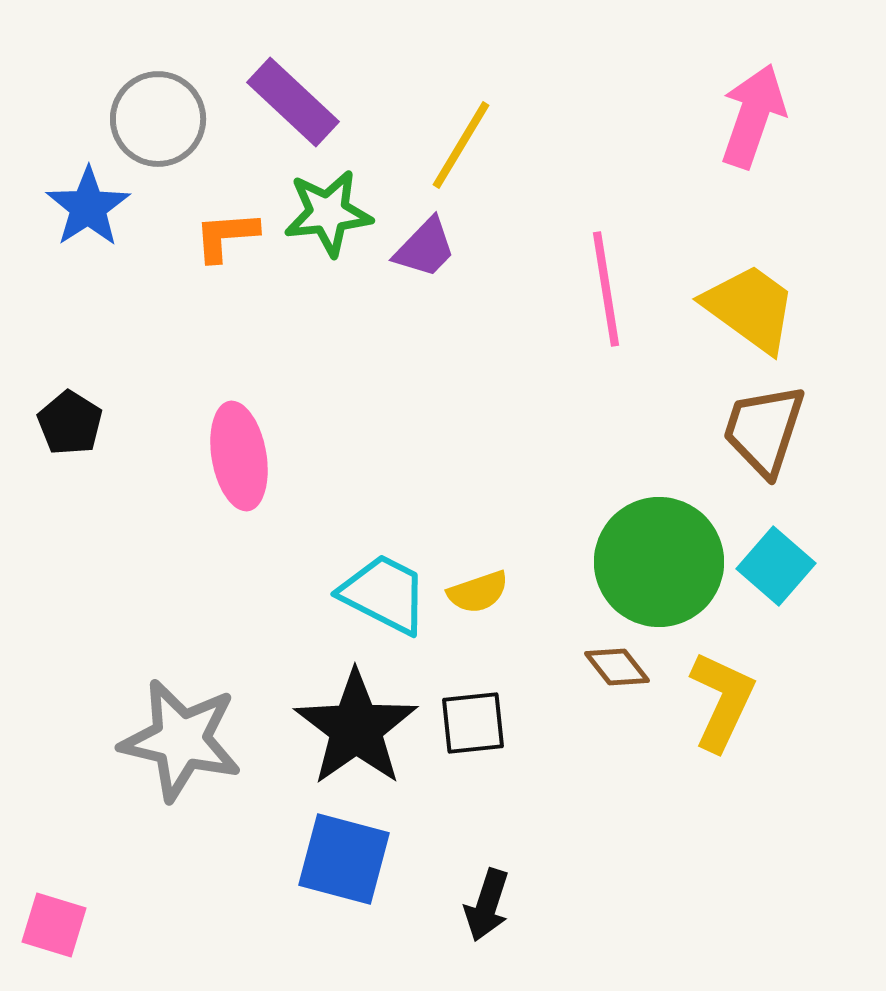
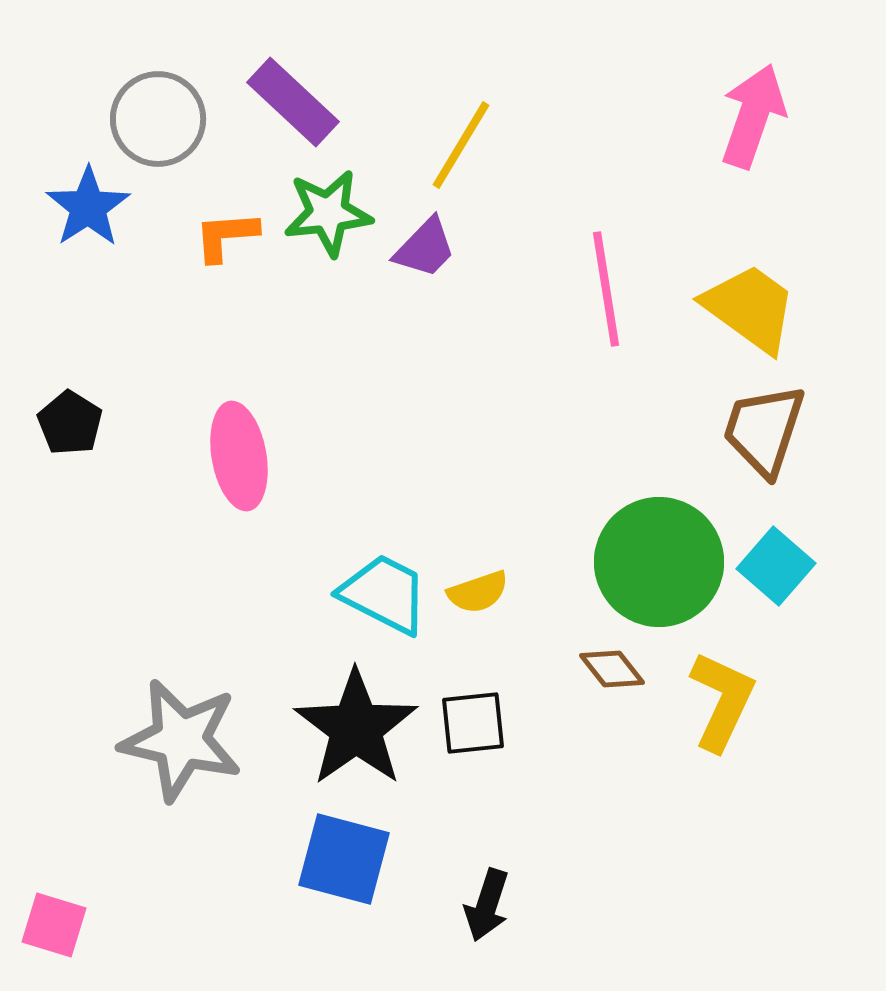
brown diamond: moved 5 px left, 2 px down
